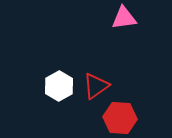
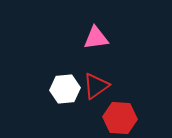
pink triangle: moved 28 px left, 20 px down
white hexagon: moved 6 px right, 3 px down; rotated 24 degrees clockwise
